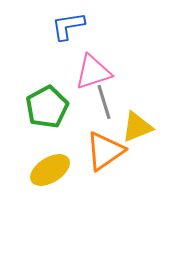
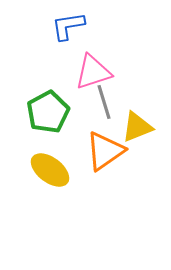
green pentagon: moved 1 px right, 5 px down
yellow ellipse: rotated 69 degrees clockwise
